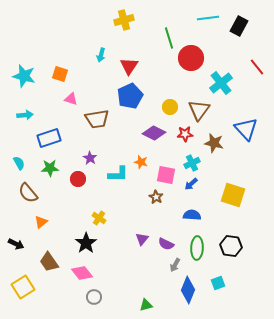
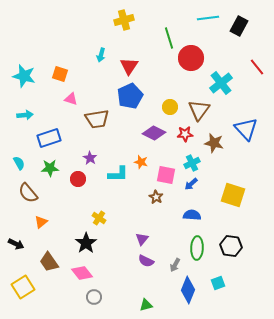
purple semicircle at (166, 244): moved 20 px left, 17 px down
